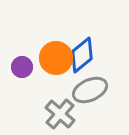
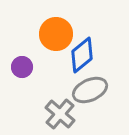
orange circle: moved 24 px up
